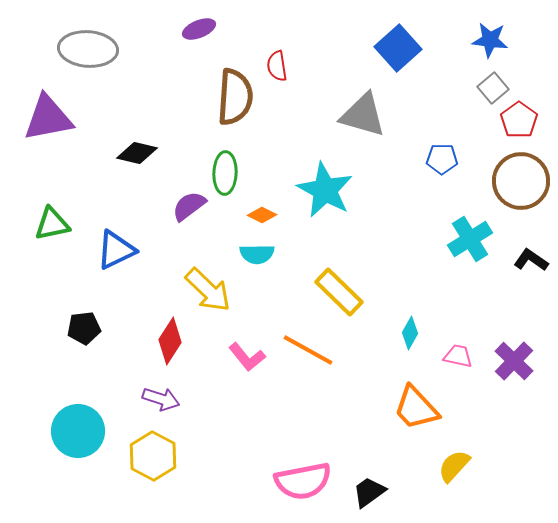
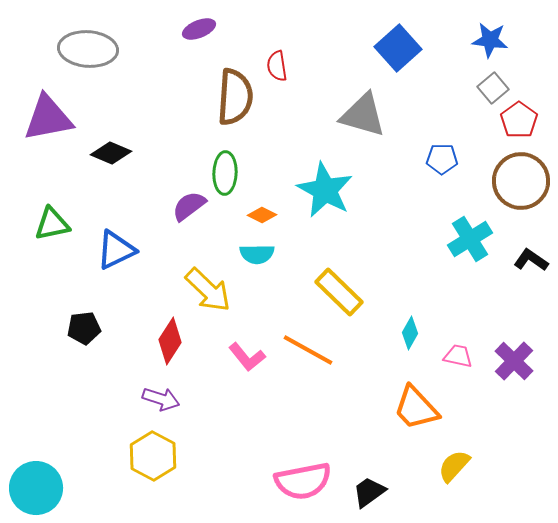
black diamond: moved 26 px left; rotated 9 degrees clockwise
cyan circle: moved 42 px left, 57 px down
